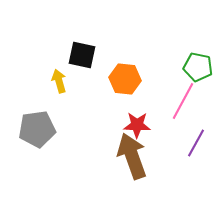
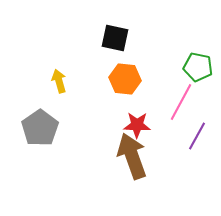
black square: moved 33 px right, 17 px up
pink line: moved 2 px left, 1 px down
gray pentagon: moved 3 px right, 1 px up; rotated 27 degrees counterclockwise
purple line: moved 1 px right, 7 px up
